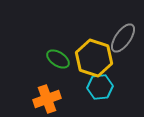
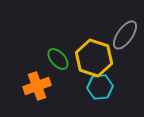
gray ellipse: moved 2 px right, 3 px up
green ellipse: rotated 15 degrees clockwise
orange cross: moved 10 px left, 13 px up
